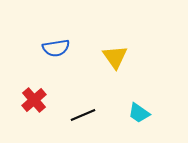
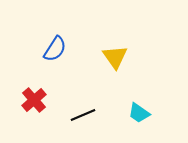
blue semicircle: moved 1 px left, 1 px down; rotated 48 degrees counterclockwise
